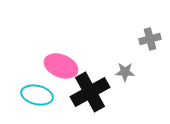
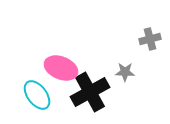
pink ellipse: moved 2 px down
cyan ellipse: rotated 40 degrees clockwise
